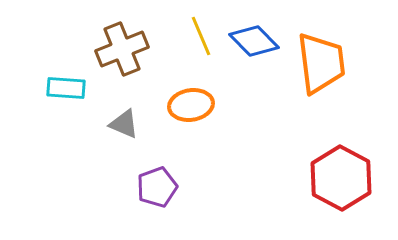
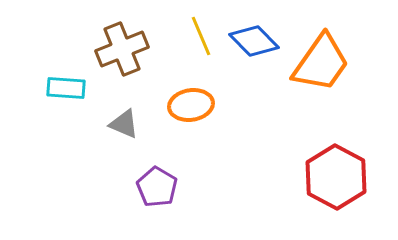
orange trapezoid: rotated 42 degrees clockwise
red hexagon: moved 5 px left, 1 px up
purple pentagon: rotated 21 degrees counterclockwise
